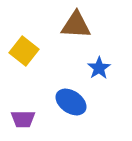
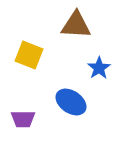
yellow square: moved 5 px right, 4 px down; rotated 16 degrees counterclockwise
